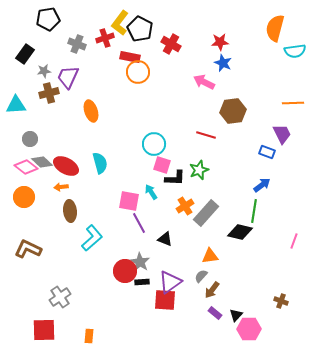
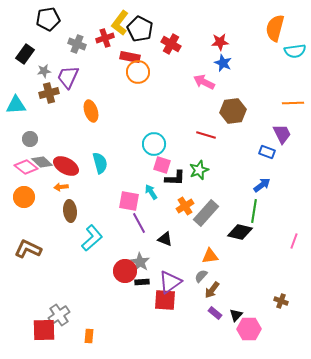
gray cross at (60, 297): moved 1 px left, 18 px down
